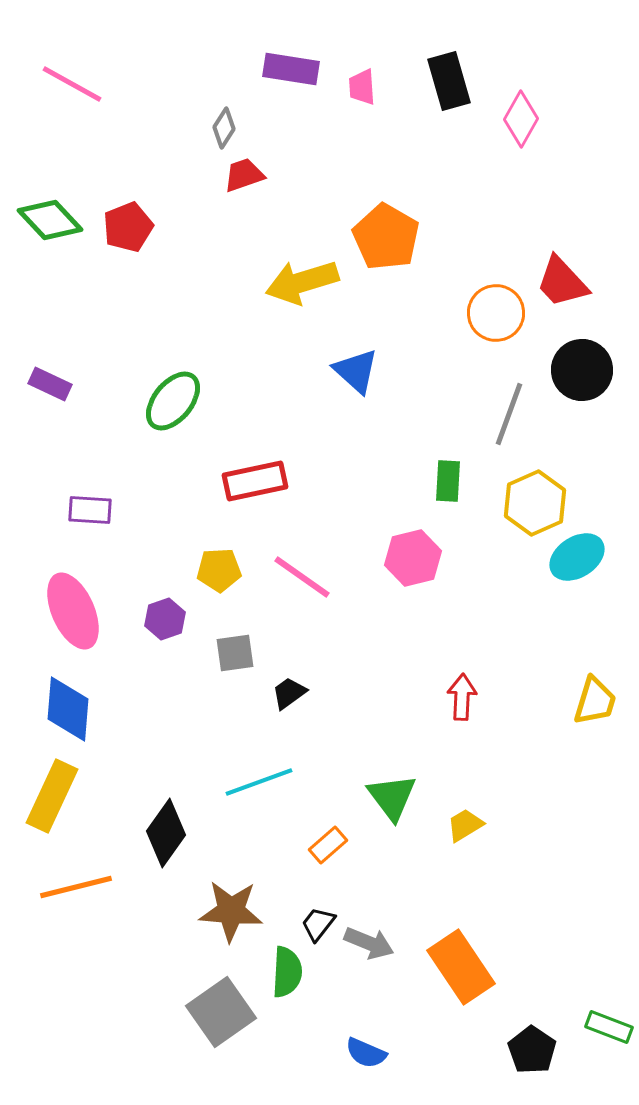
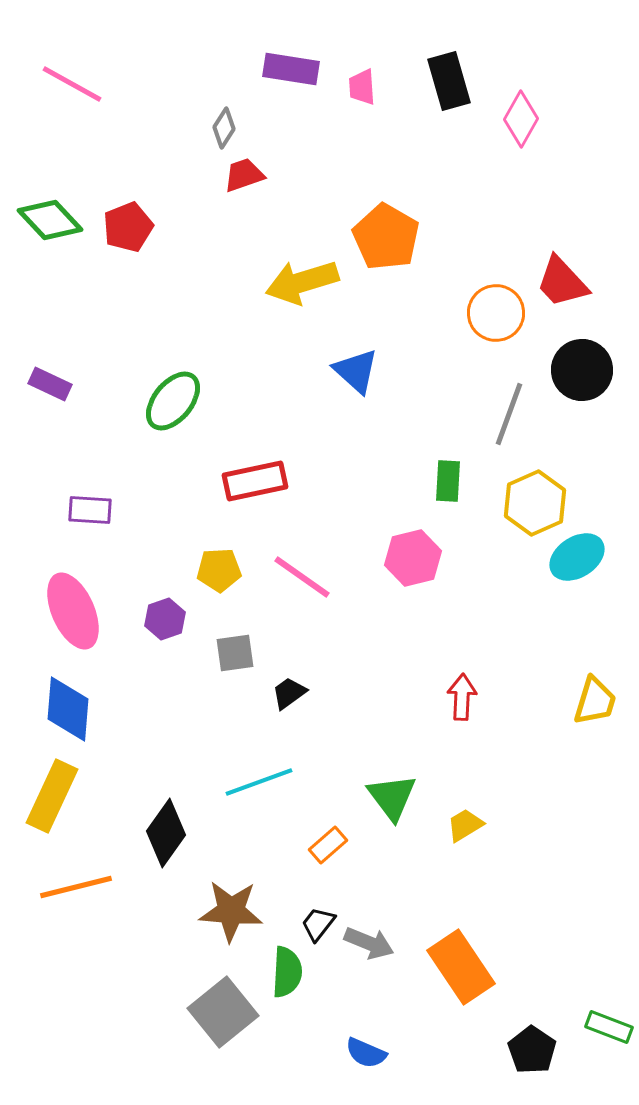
gray square at (221, 1012): moved 2 px right; rotated 4 degrees counterclockwise
